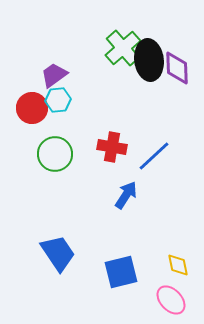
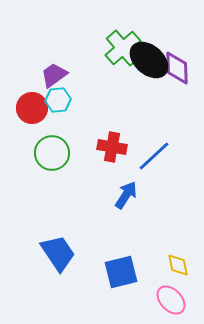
black ellipse: rotated 42 degrees counterclockwise
green circle: moved 3 px left, 1 px up
